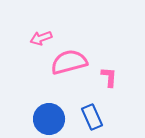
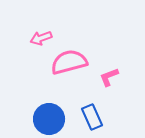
pink L-shape: rotated 115 degrees counterclockwise
